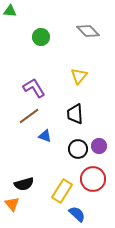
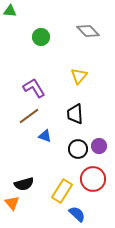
orange triangle: moved 1 px up
